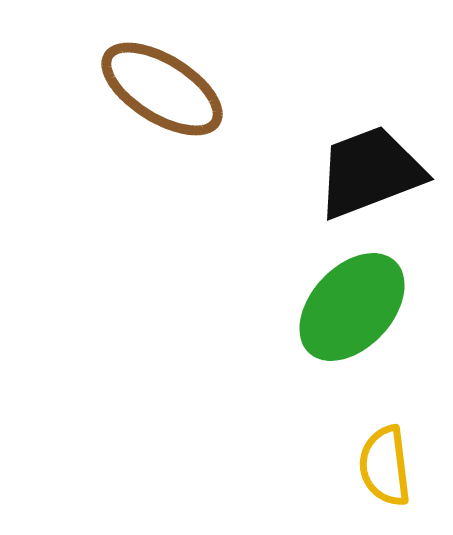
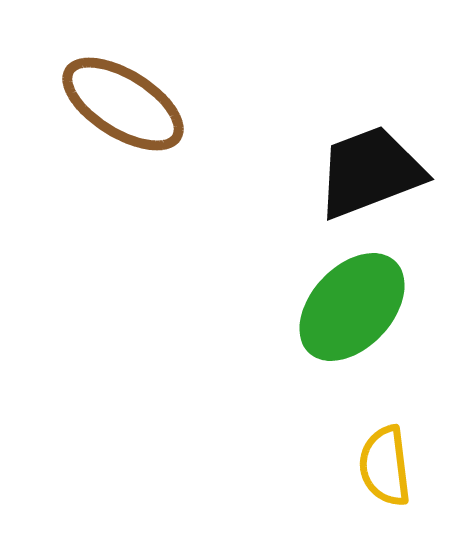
brown ellipse: moved 39 px left, 15 px down
